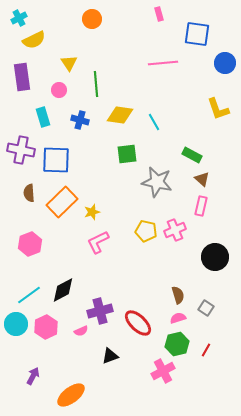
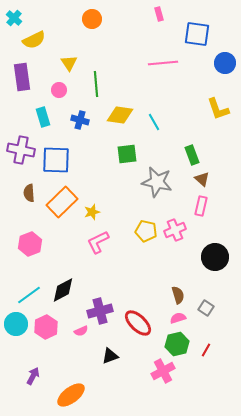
cyan cross at (19, 18): moved 5 px left; rotated 21 degrees counterclockwise
green rectangle at (192, 155): rotated 42 degrees clockwise
